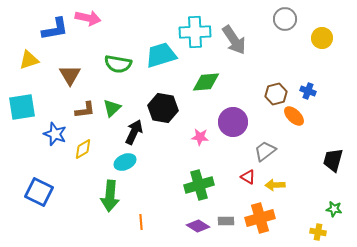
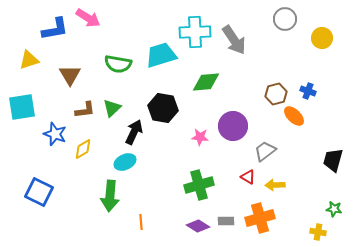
pink arrow: rotated 20 degrees clockwise
purple circle: moved 4 px down
